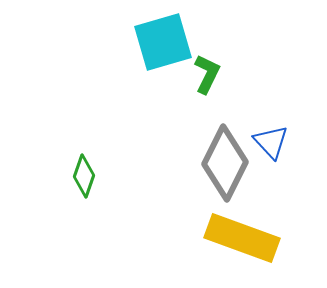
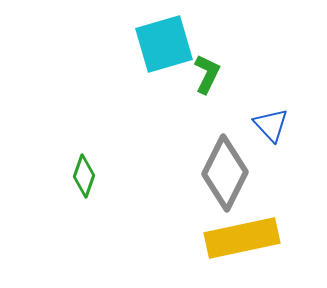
cyan square: moved 1 px right, 2 px down
blue triangle: moved 17 px up
gray diamond: moved 10 px down
yellow rectangle: rotated 32 degrees counterclockwise
